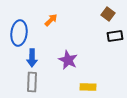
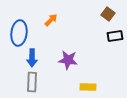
purple star: rotated 18 degrees counterclockwise
